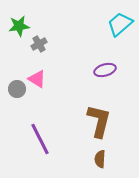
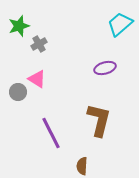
green star: rotated 10 degrees counterclockwise
purple ellipse: moved 2 px up
gray circle: moved 1 px right, 3 px down
brown L-shape: moved 1 px up
purple line: moved 11 px right, 6 px up
brown semicircle: moved 18 px left, 7 px down
